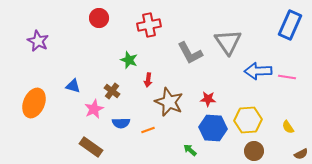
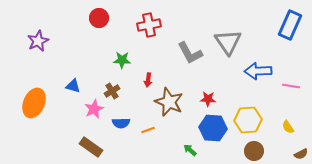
purple star: rotated 20 degrees clockwise
green star: moved 7 px left; rotated 18 degrees counterclockwise
pink line: moved 4 px right, 9 px down
brown cross: rotated 21 degrees clockwise
